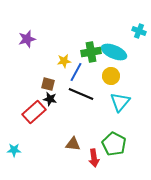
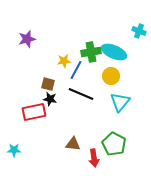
blue line: moved 2 px up
red rectangle: rotated 30 degrees clockwise
